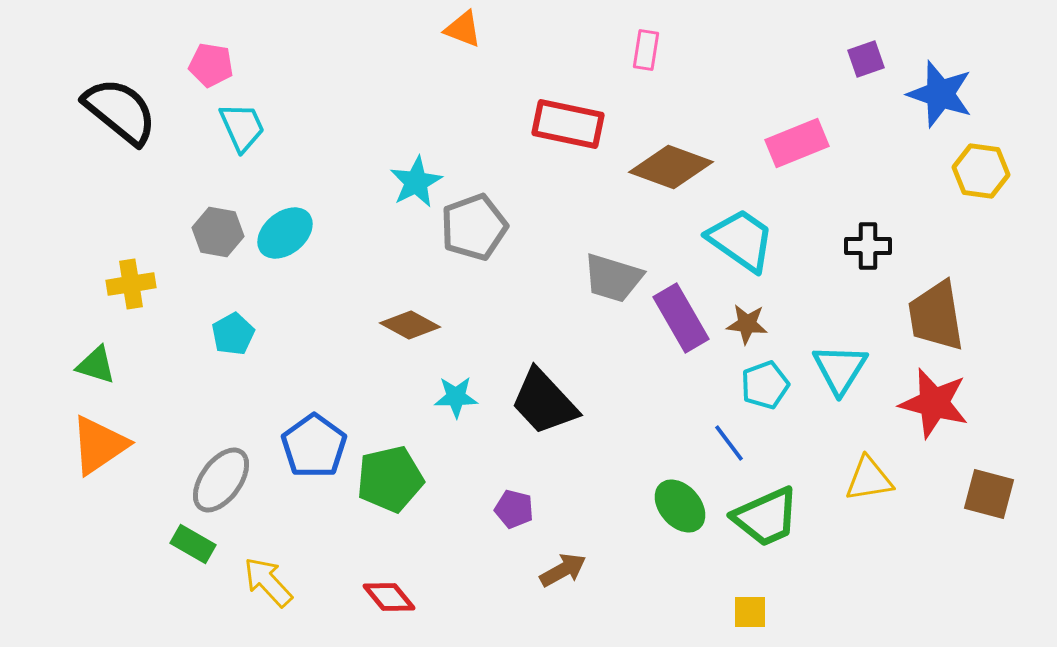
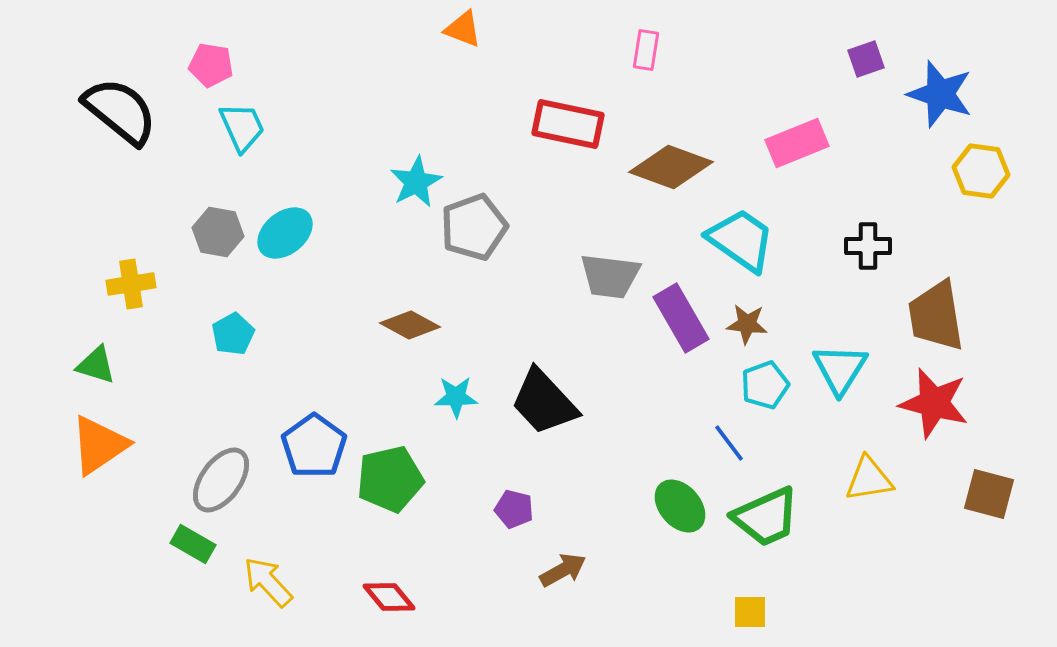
gray trapezoid at (613, 278): moved 3 px left, 2 px up; rotated 10 degrees counterclockwise
